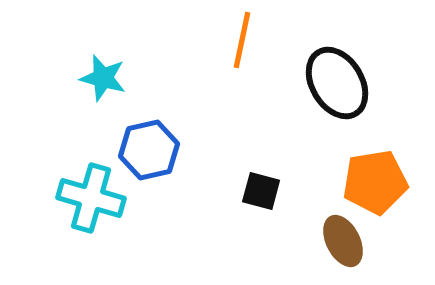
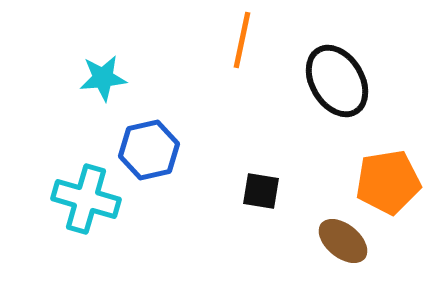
cyan star: rotated 21 degrees counterclockwise
black ellipse: moved 2 px up
orange pentagon: moved 13 px right
black square: rotated 6 degrees counterclockwise
cyan cross: moved 5 px left, 1 px down
brown ellipse: rotated 24 degrees counterclockwise
